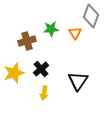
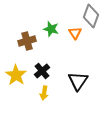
green star: rotated 21 degrees clockwise
black cross: moved 1 px right, 2 px down
yellow star: moved 2 px right, 2 px down; rotated 20 degrees counterclockwise
